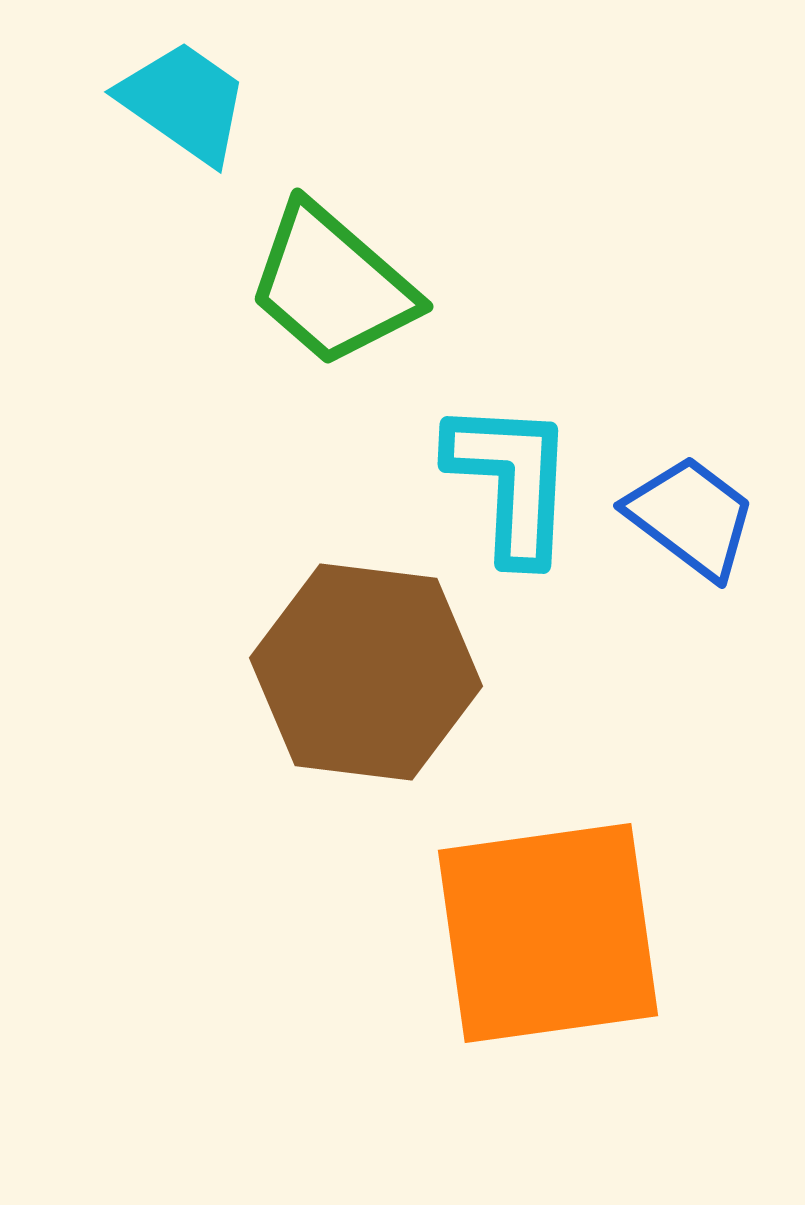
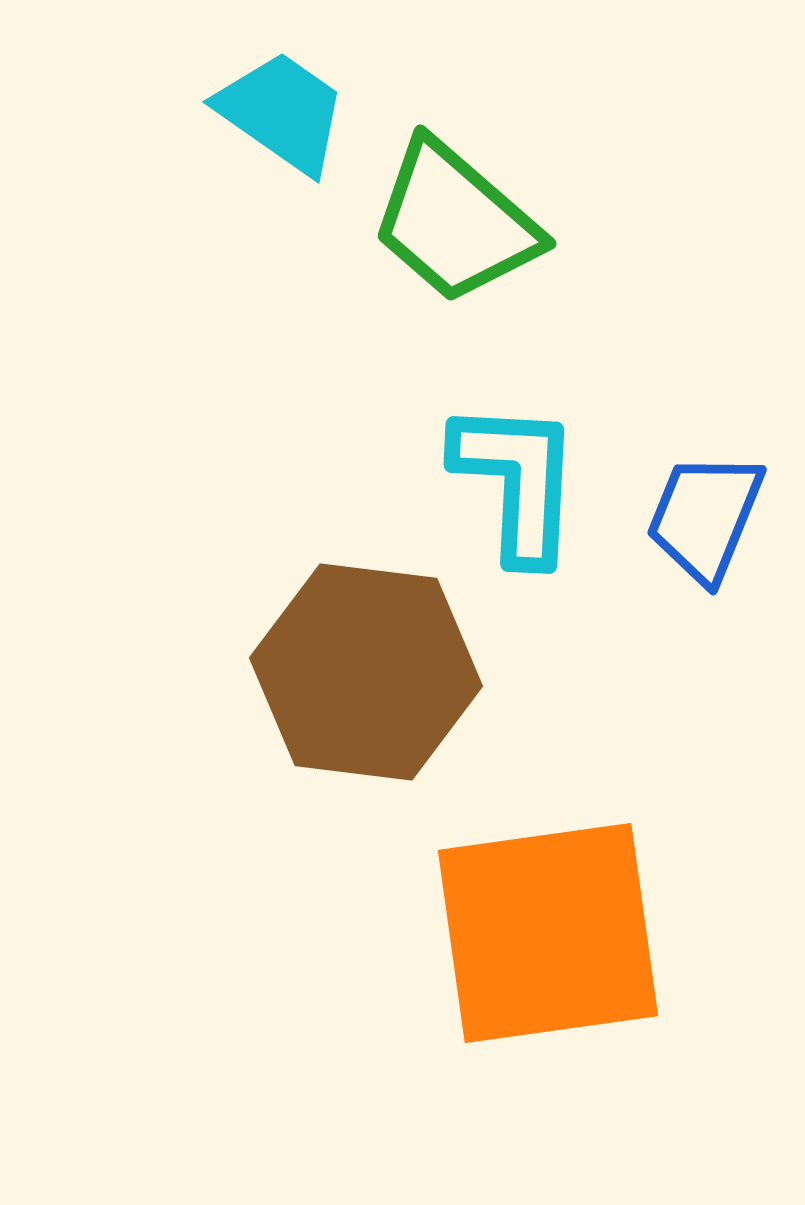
cyan trapezoid: moved 98 px right, 10 px down
green trapezoid: moved 123 px right, 63 px up
cyan L-shape: moved 6 px right
blue trapezoid: moved 14 px right; rotated 105 degrees counterclockwise
